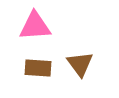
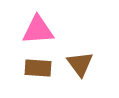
pink triangle: moved 3 px right, 4 px down
